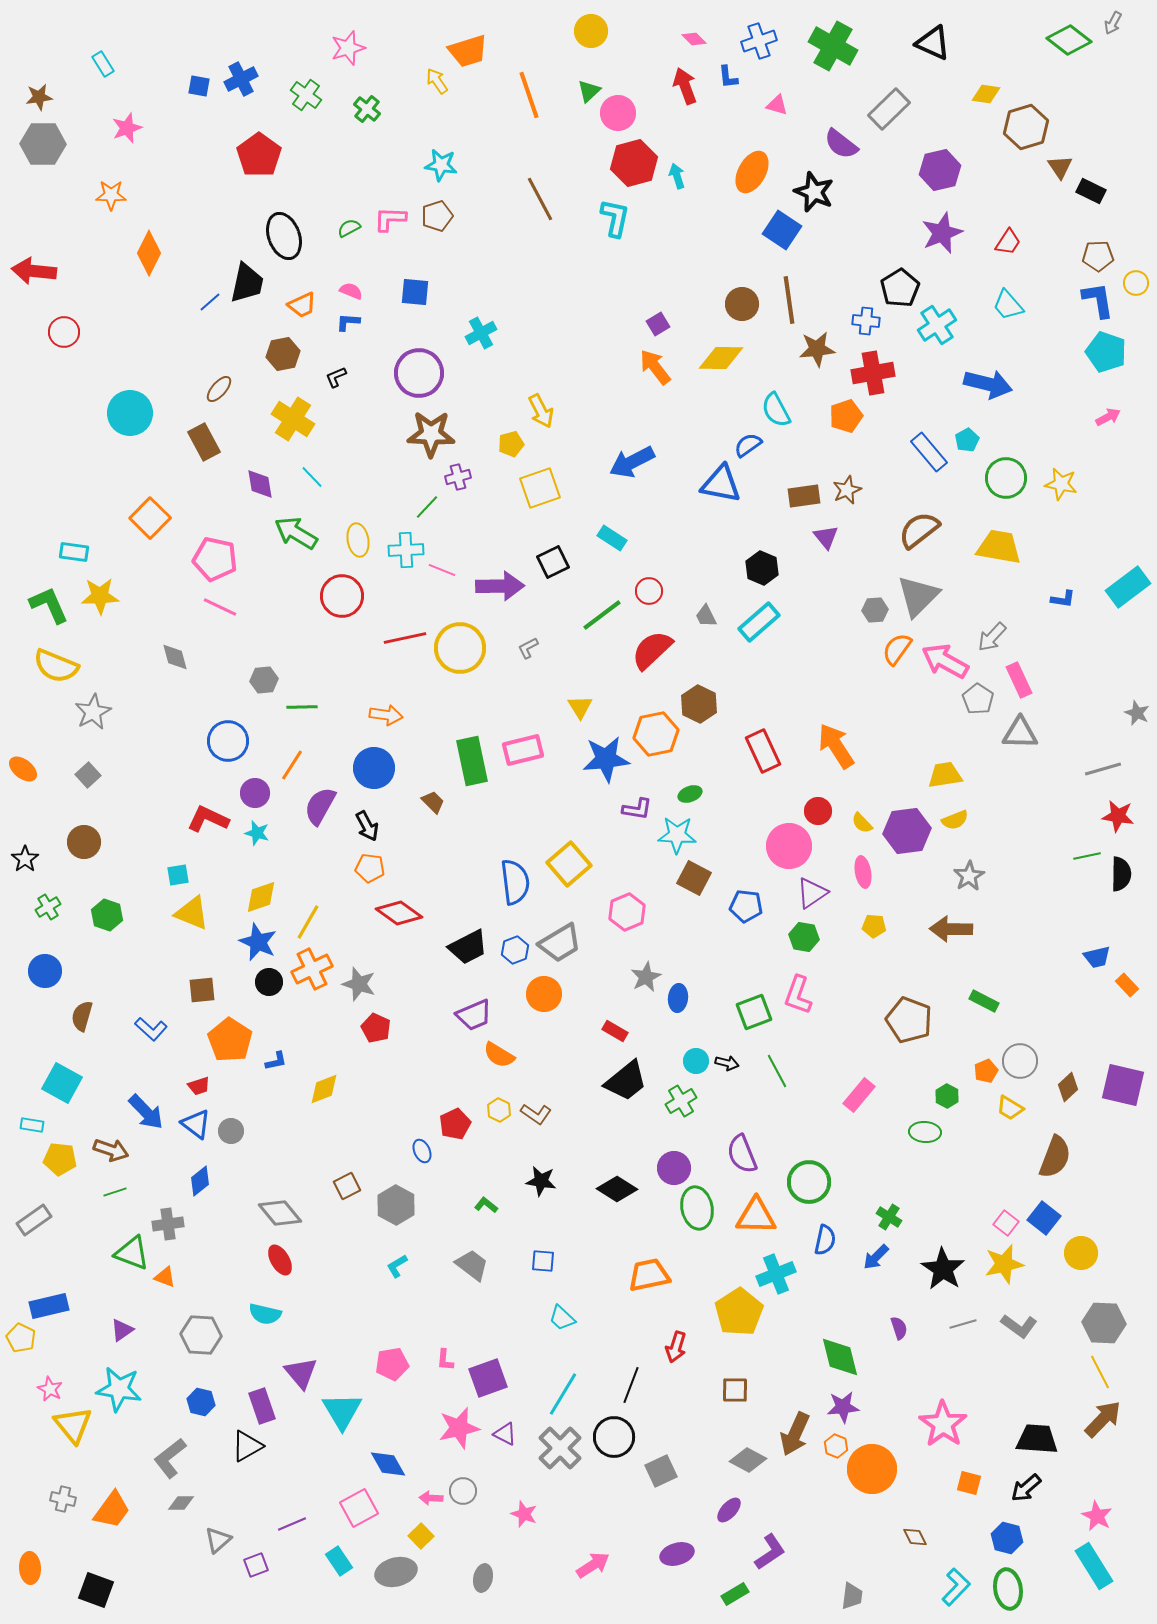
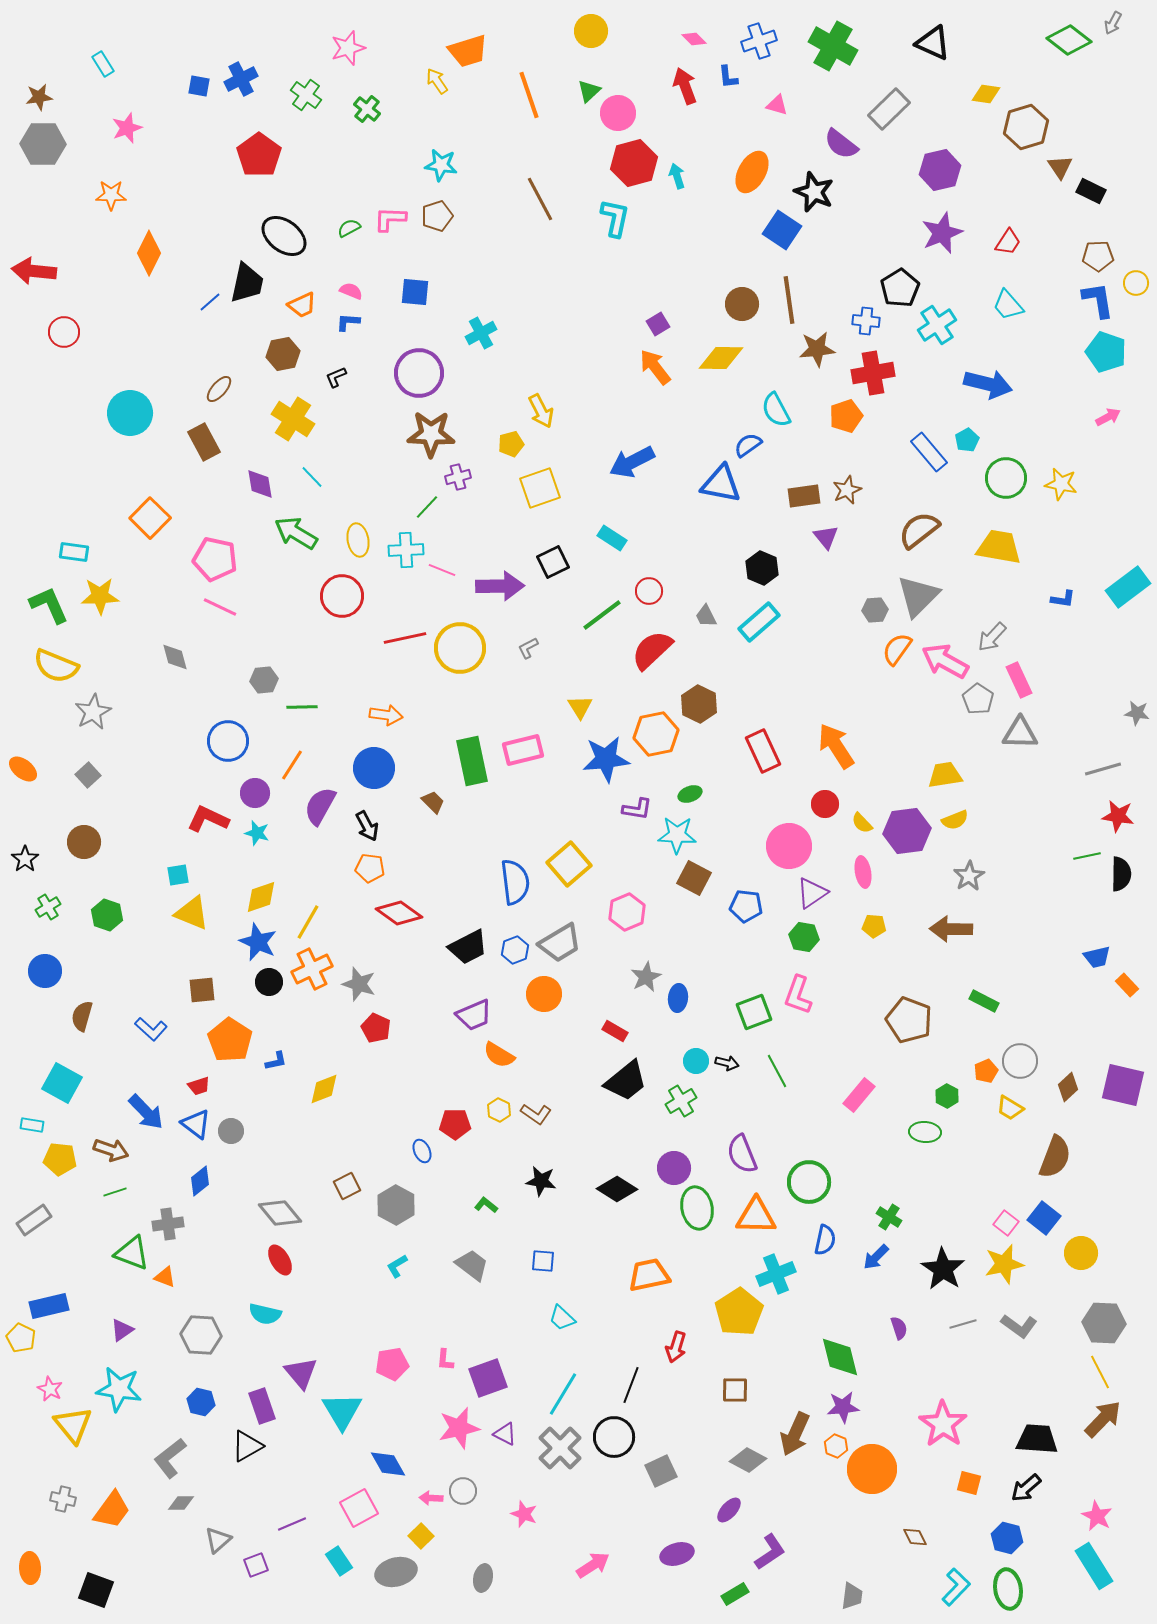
black ellipse at (284, 236): rotated 33 degrees counterclockwise
gray star at (1137, 713): rotated 15 degrees counterclockwise
red circle at (818, 811): moved 7 px right, 7 px up
red pentagon at (455, 1124): rotated 24 degrees clockwise
